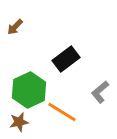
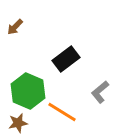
green hexagon: moved 1 px left, 1 px down; rotated 12 degrees counterclockwise
brown star: moved 1 px left, 1 px down
